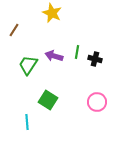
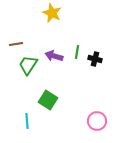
brown line: moved 2 px right, 14 px down; rotated 48 degrees clockwise
pink circle: moved 19 px down
cyan line: moved 1 px up
